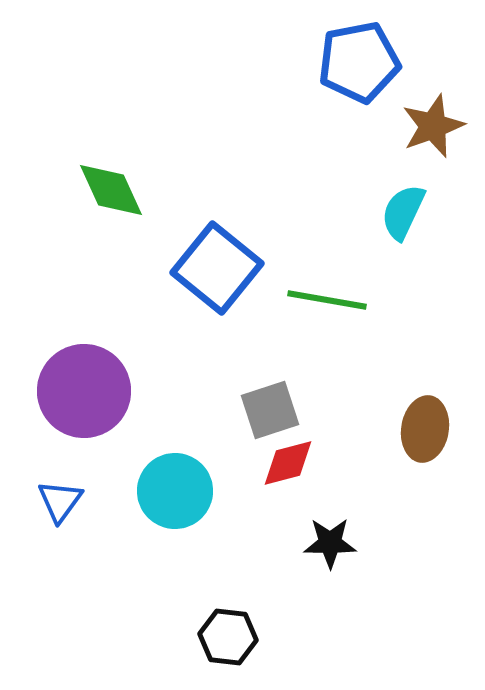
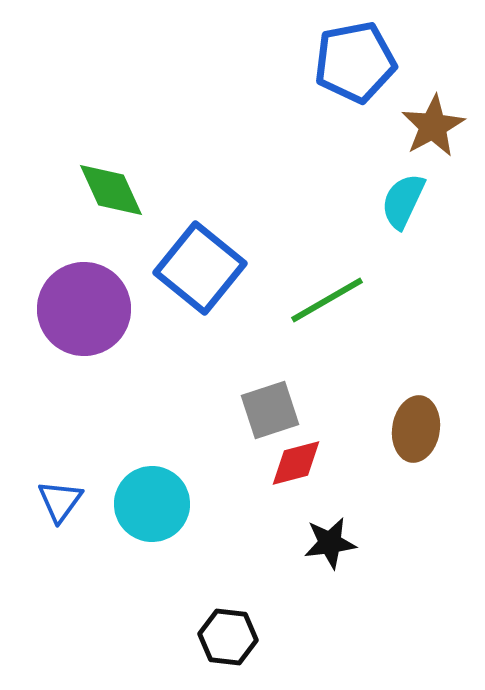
blue pentagon: moved 4 px left
brown star: rotated 8 degrees counterclockwise
cyan semicircle: moved 11 px up
blue square: moved 17 px left
green line: rotated 40 degrees counterclockwise
purple circle: moved 82 px up
brown ellipse: moved 9 px left
red diamond: moved 8 px right
cyan circle: moved 23 px left, 13 px down
black star: rotated 8 degrees counterclockwise
